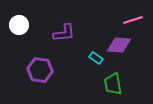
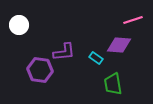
purple L-shape: moved 19 px down
